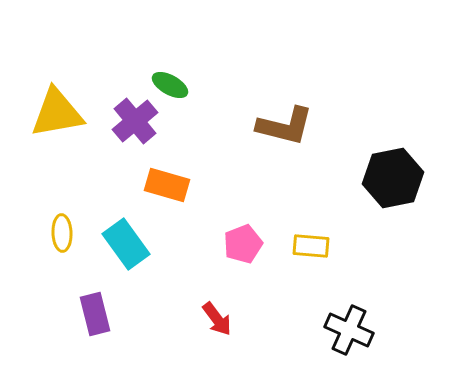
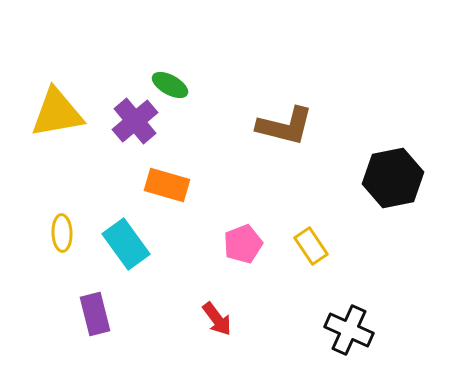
yellow rectangle: rotated 51 degrees clockwise
